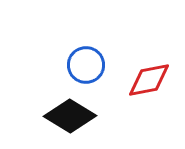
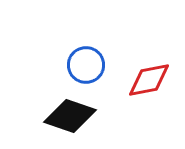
black diamond: rotated 12 degrees counterclockwise
